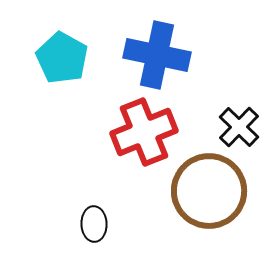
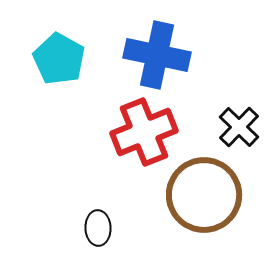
cyan pentagon: moved 3 px left, 1 px down
brown circle: moved 5 px left, 4 px down
black ellipse: moved 4 px right, 4 px down
